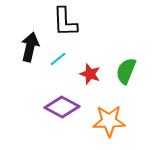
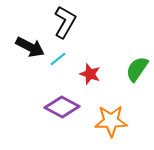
black L-shape: rotated 148 degrees counterclockwise
black arrow: rotated 104 degrees clockwise
green semicircle: moved 11 px right, 2 px up; rotated 12 degrees clockwise
orange star: moved 2 px right
